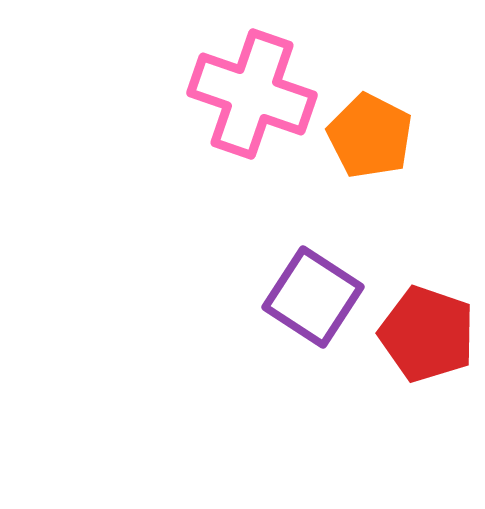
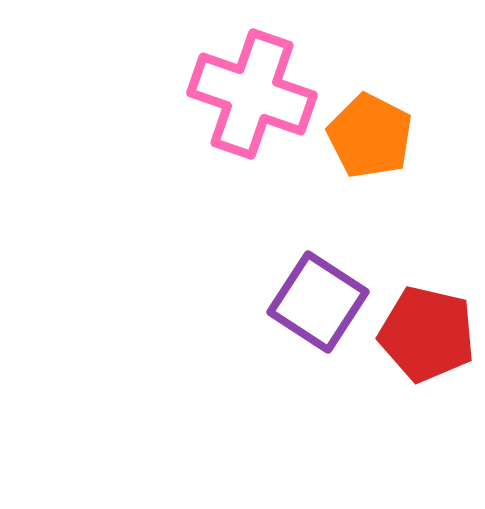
purple square: moved 5 px right, 5 px down
red pentagon: rotated 6 degrees counterclockwise
